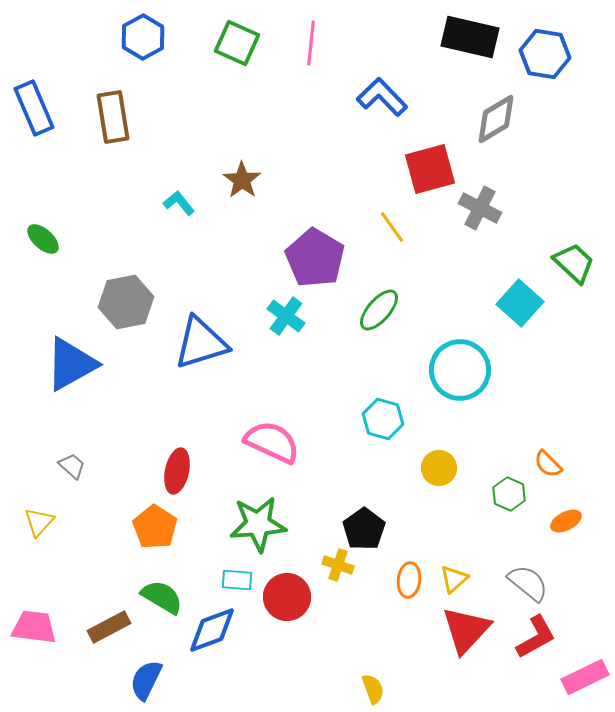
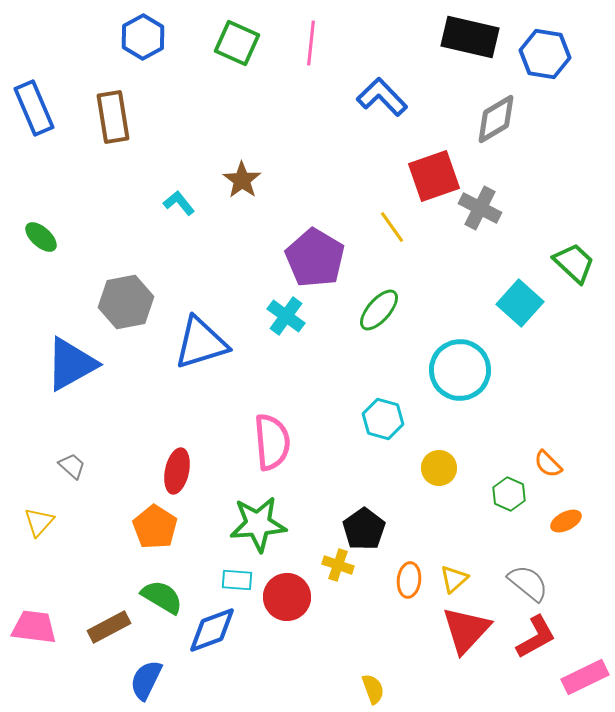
red square at (430, 169): moved 4 px right, 7 px down; rotated 4 degrees counterclockwise
green ellipse at (43, 239): moved 2 px left, 2 px up
pink semicircle at (272, 442): rotated 60 degrees clockwise
